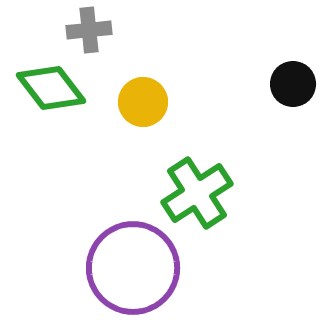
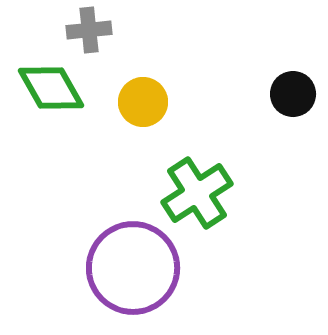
black circle: moved 10 px down
green diamond: rotated 8 degrees clockwise
